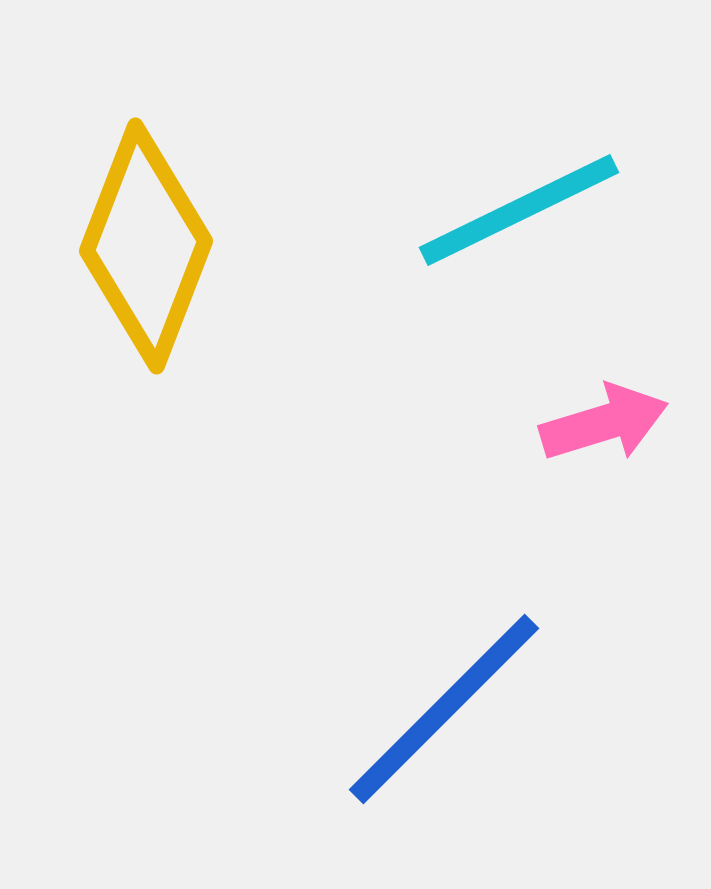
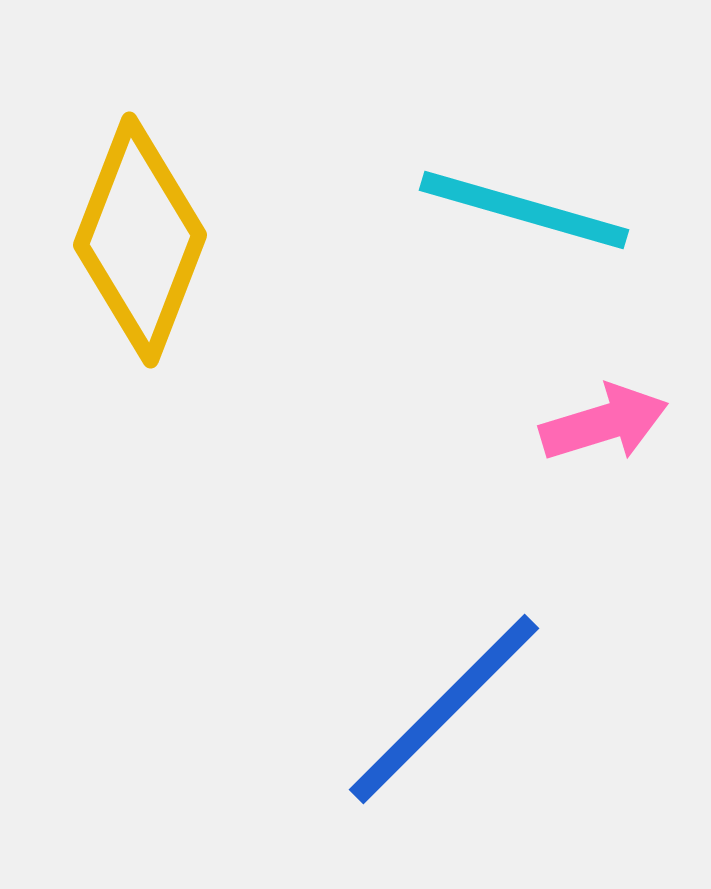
cyan line: moved 5 px right; rotated 42 degrees clockwise
yellow diamond: moved 6 px left, 6 px up
